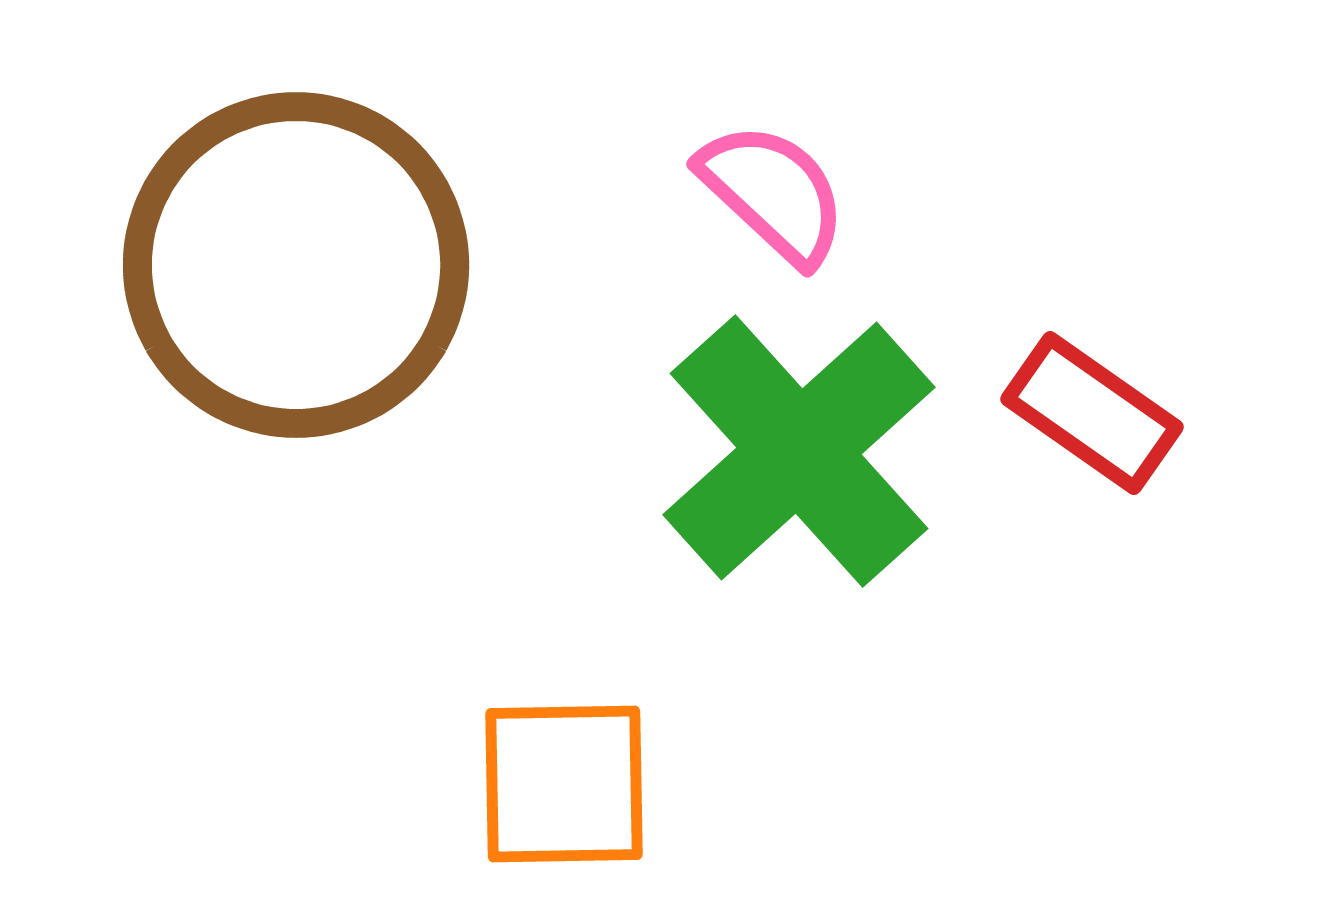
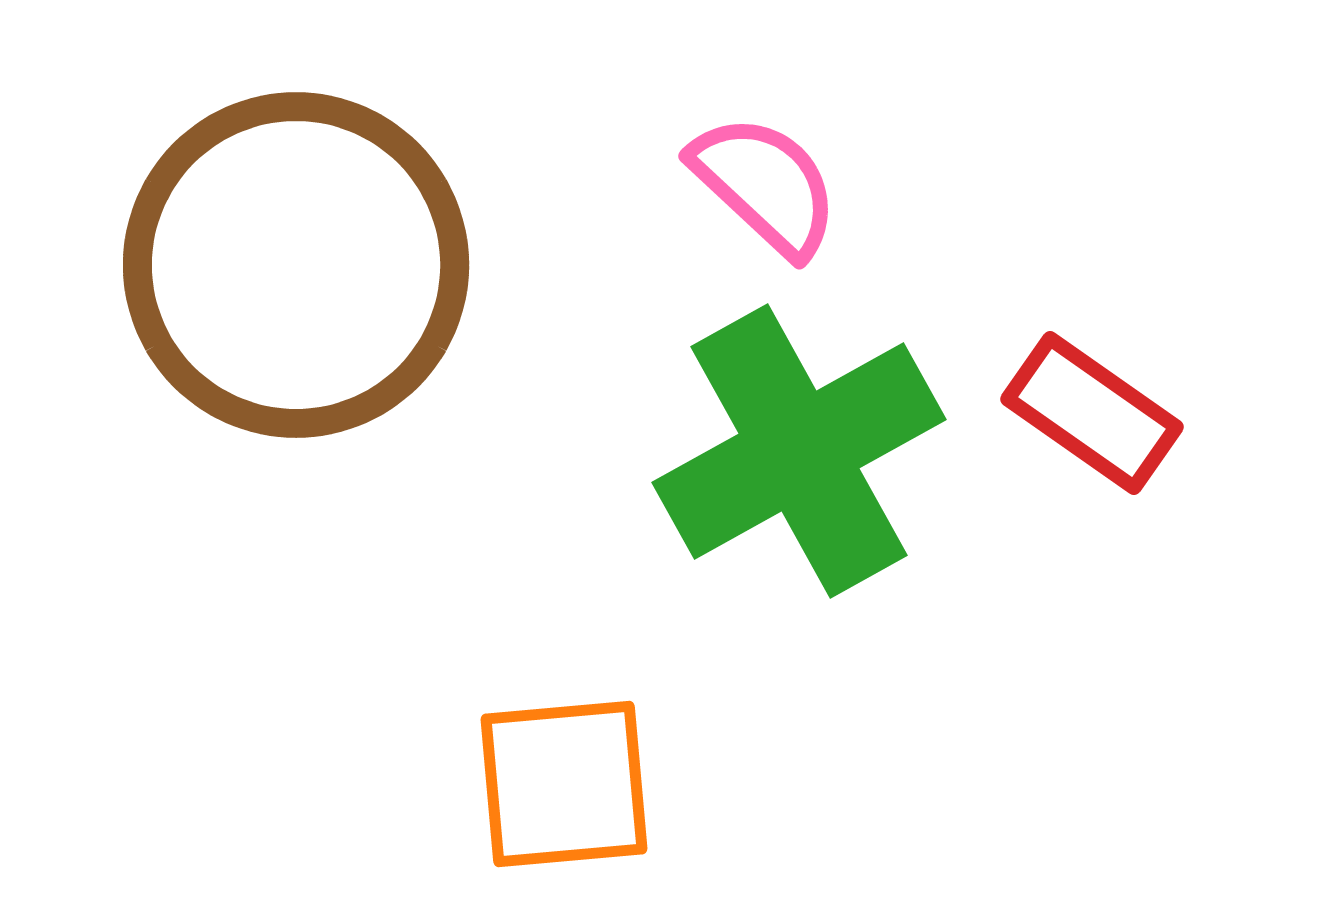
pink semicircle: moved 8 px left, 8 px up
green cross: rotated 13 degrees clockwise
orange square: rotated 4 degrees counterclockwise
